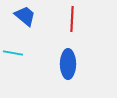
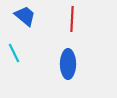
cyan line: moved 1 px right; rotated 54 degrees clockwise
